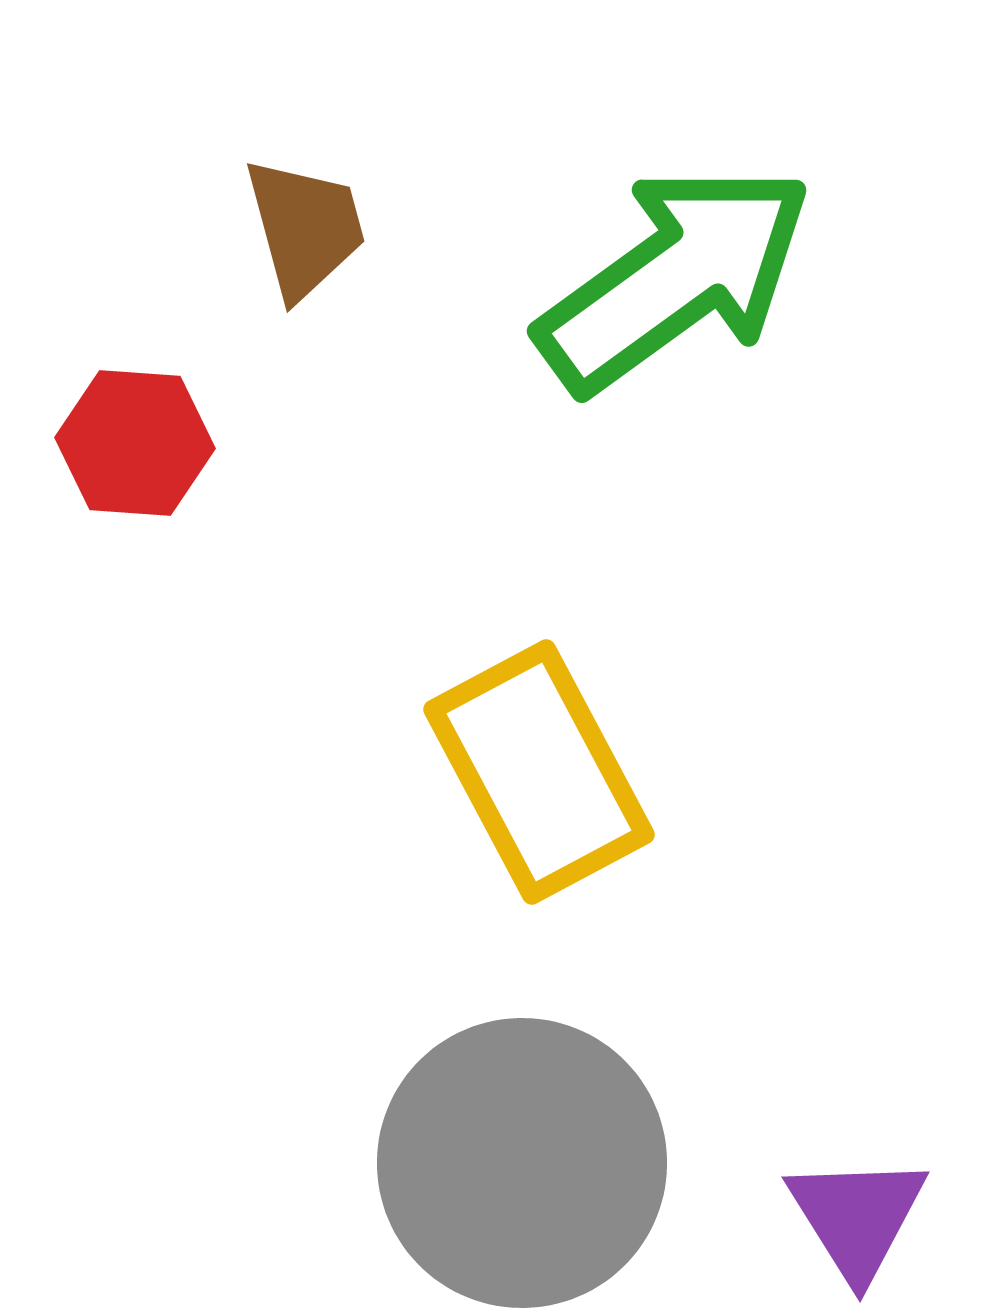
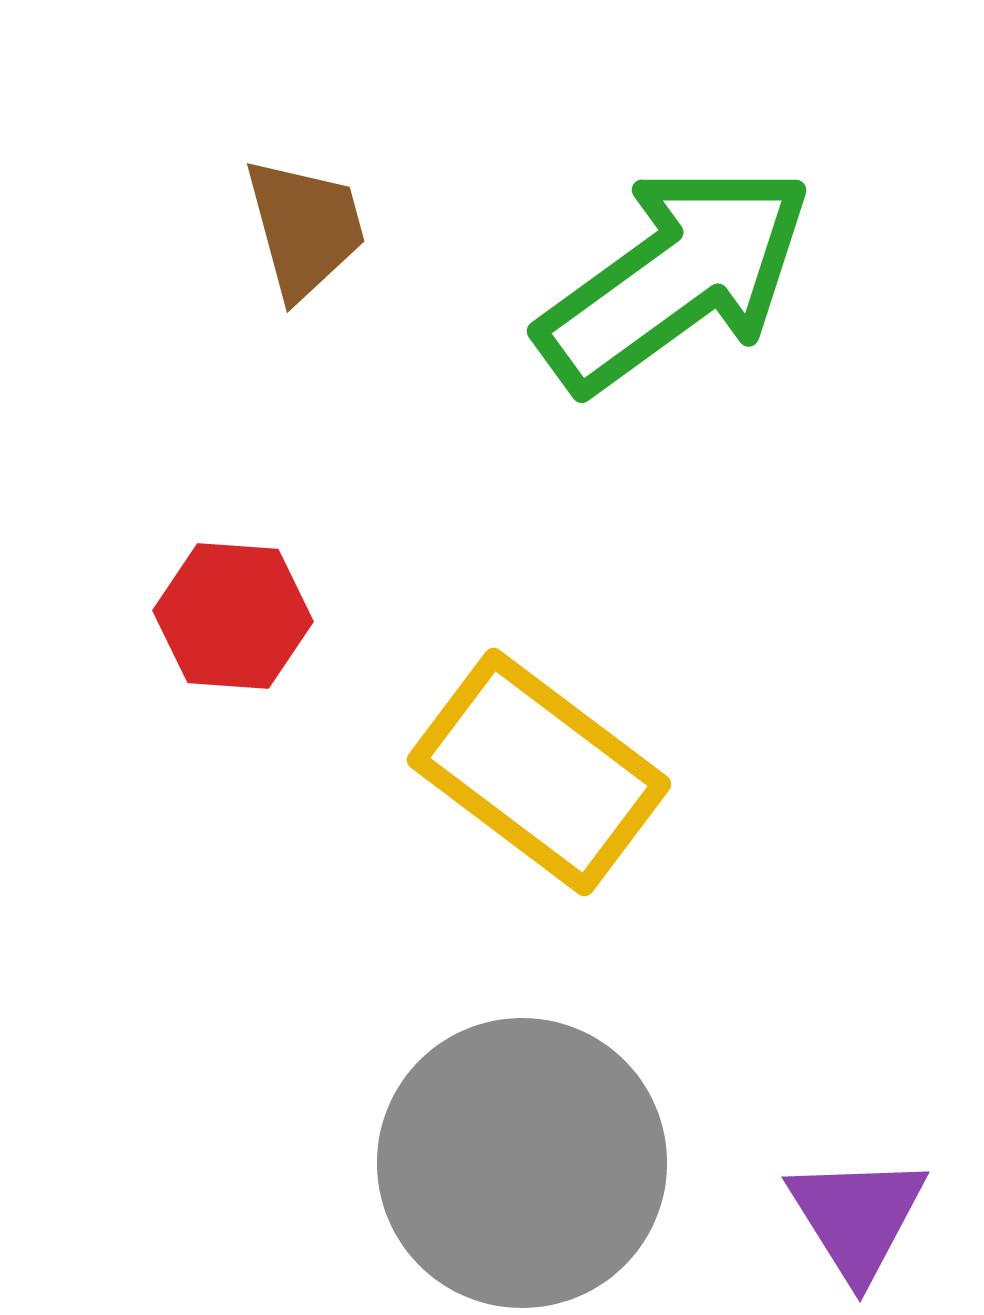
red hexagon: moved 98 px right, 173 px down
yellow rectangle: rotated 25 degrees counterclockwise
